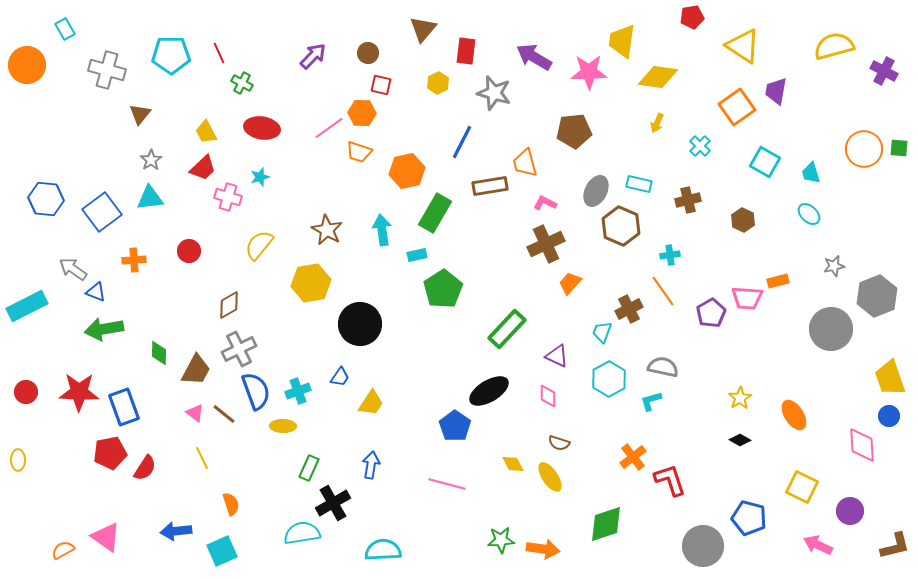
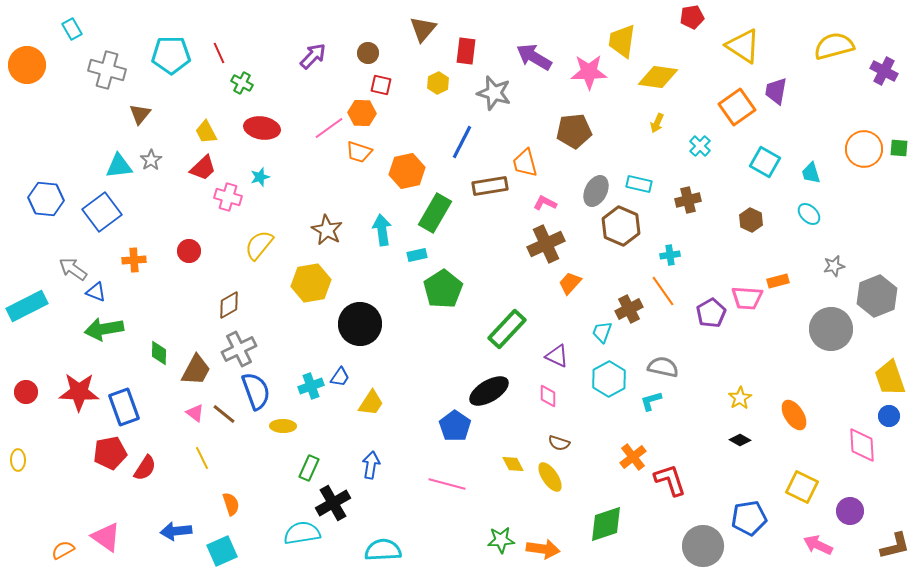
cyan rectangle at (65, 29): moved 7 px right
cyan triangle at (150, 198): moved 31 px left, 32 px up
brown hexagon at (743, 220): moved 8 px right
cyan cross at (298, 391): moved 13 px right, 5 px up
blue pentagon at (749, 518): rotated 24 degrees counterclockwise
